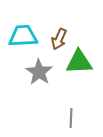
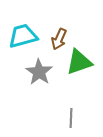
cyan trapezoid: rotated 12 degrees counterclockwise
green triangle: rotated 16 degrees counterclockwise
